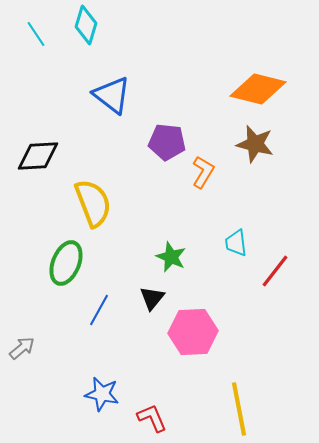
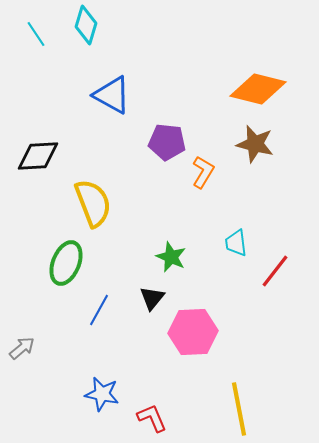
blue triangle: rotated 9 degrees counterclockwise
